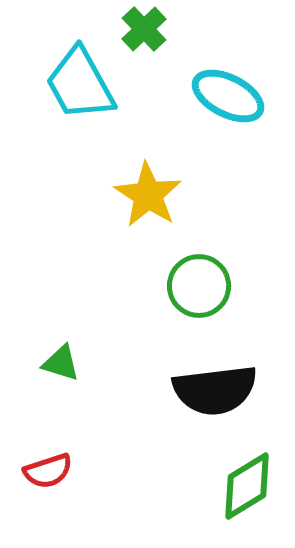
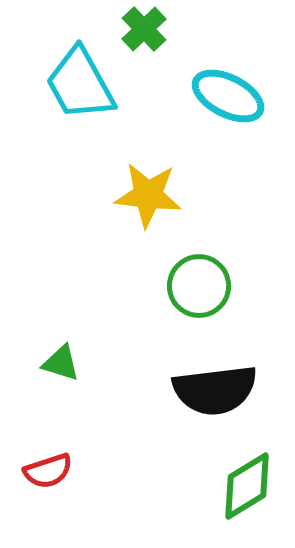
yellow star: rotated 26 degrees counterclockwise
